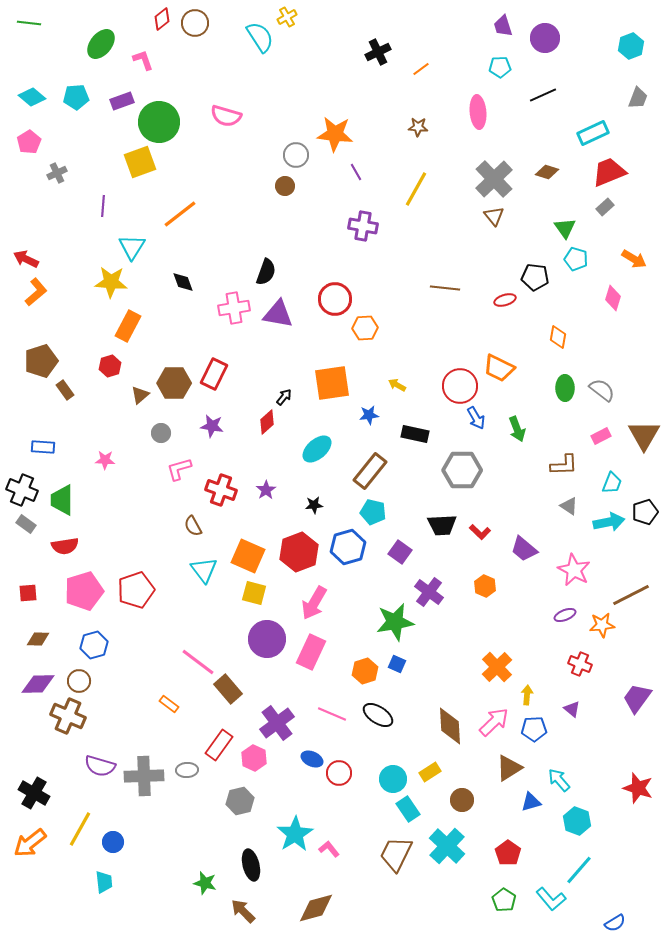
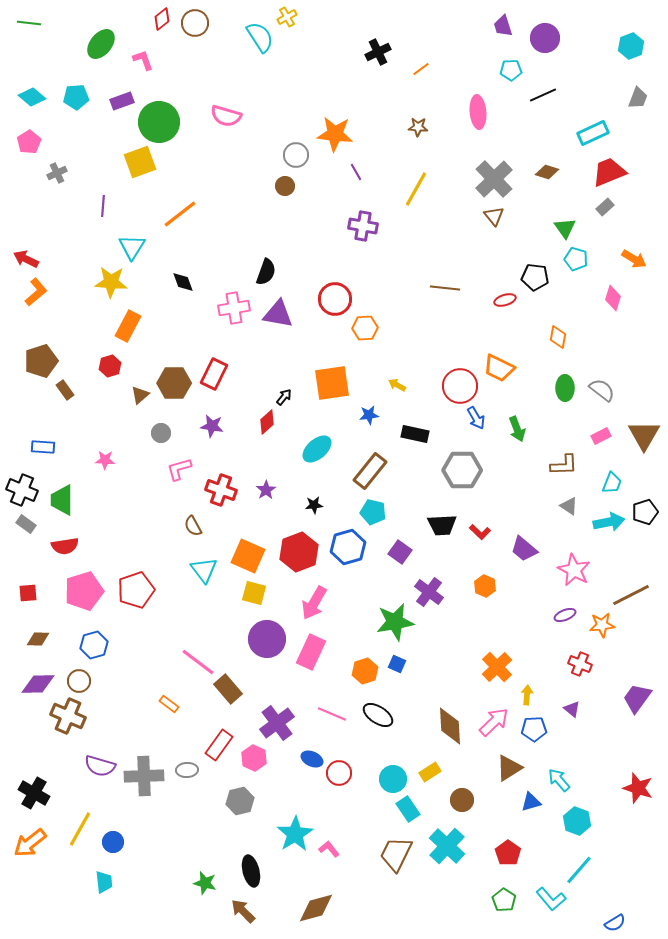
cyan pentagon at (500, 67): moved 11 px right, 3 px down
black ellipse at (251, 865): moved 6 px down
